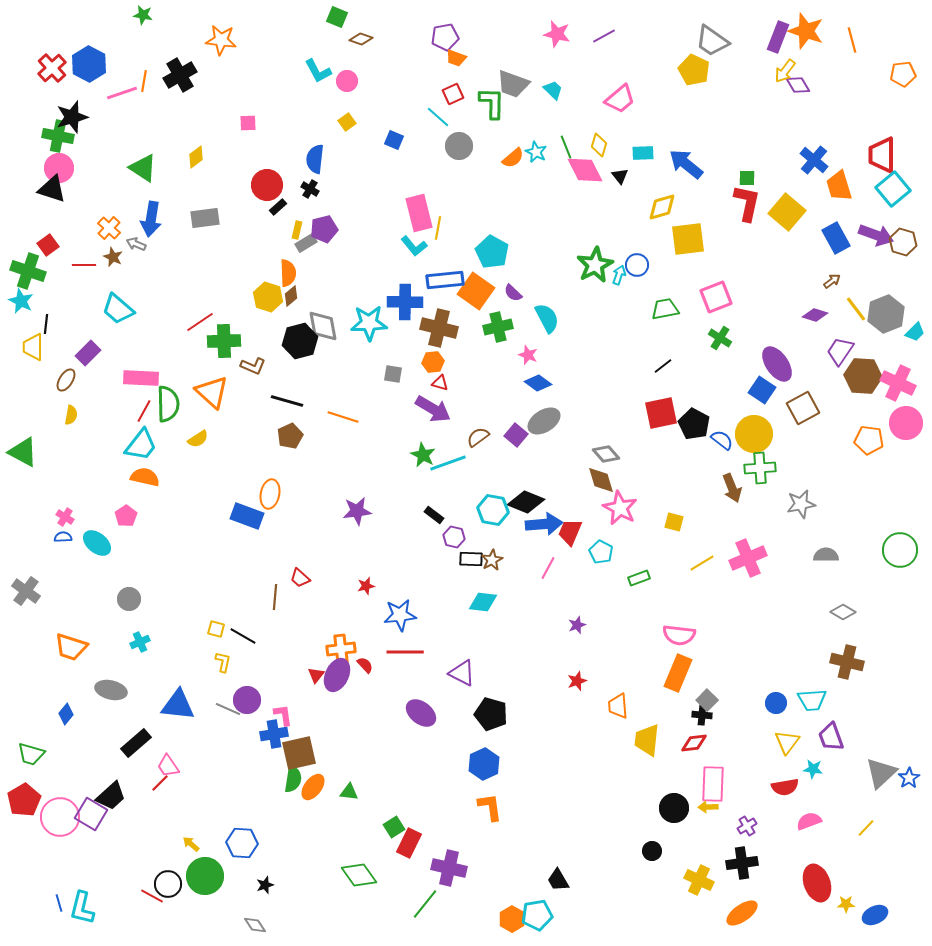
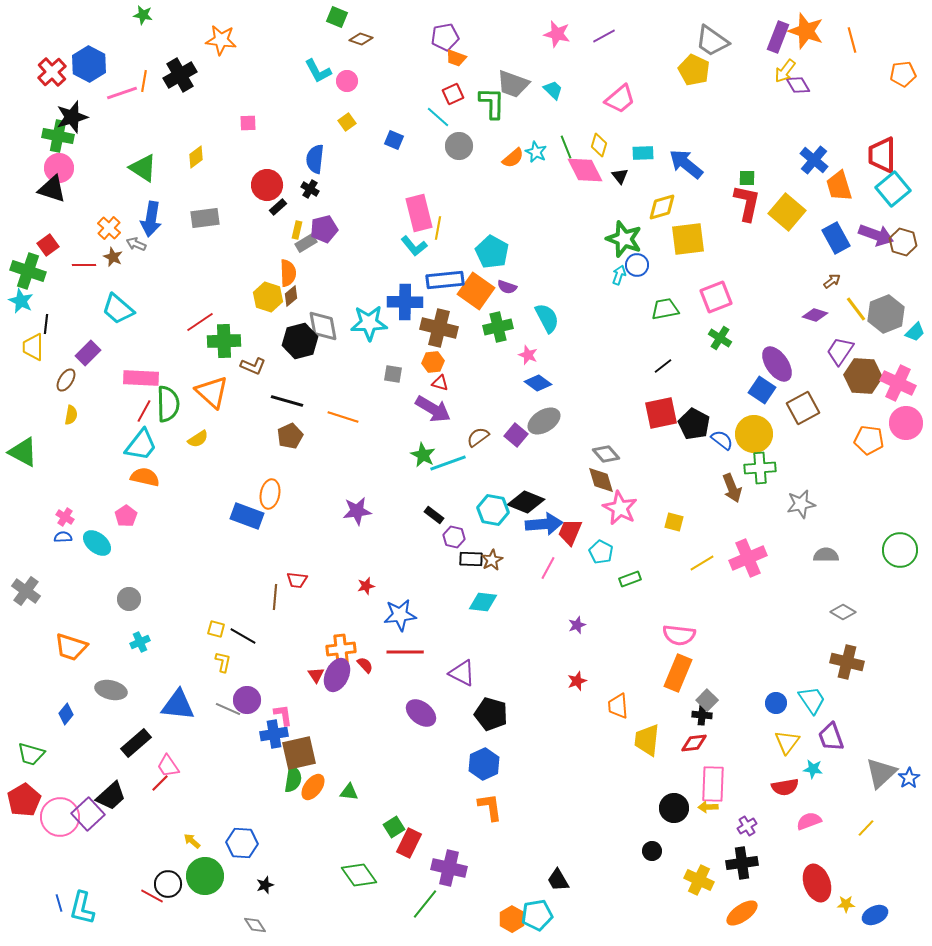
red cross at (52, 68): moved 4 px down
green star at (595, 265): moved 29 px right, 26 px up; rotated 24 degrees counterclockwise
purple semicircle at (513, 293): moved 6 px left, 6 px up; rotated 24 degrees counterclockwise
red trapezoid at (300, 578): moved 3 px left, 2 px down; rotated 35 degrees counterclockwise
green rectangle at (639, 578): moved 9 px left, 1 px down
red triangle at (316, 675): rotated 12 degrees counterclockwise
cyan trapezoid at (812, 700): rotated 120 degrees counterclockwise
purple square at (91, 814): moved 3 px left; rotated 16 degrees clockwise
yellow arrow at (191, 844): moved 1 px right, 3 px up
